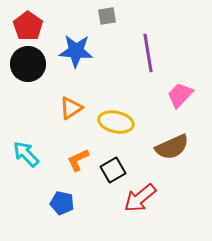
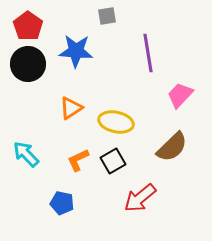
brown semicircle: rotated 20 degrees counterclockwise
black square: moved 9 px up
